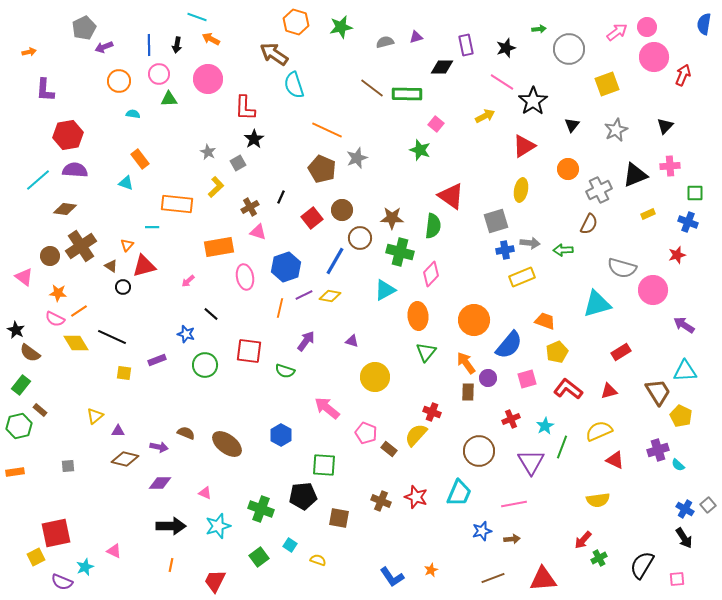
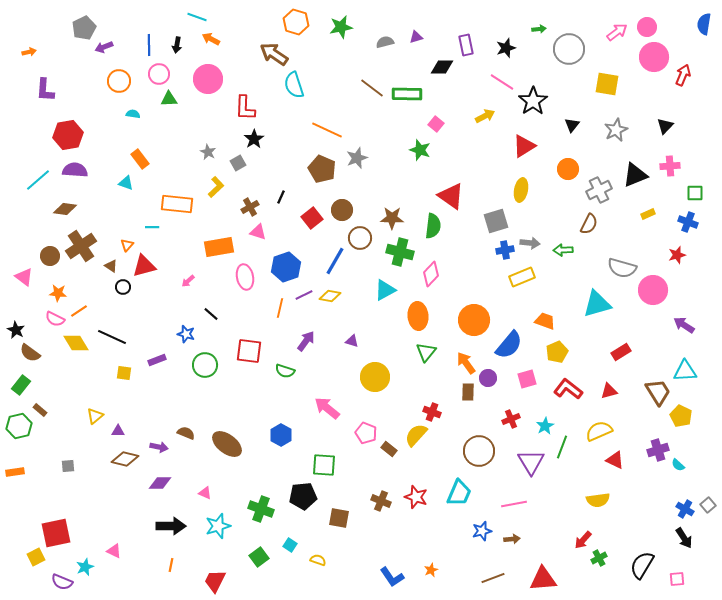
yellow square at (607, 84): rotated 30 degrees clockwise
